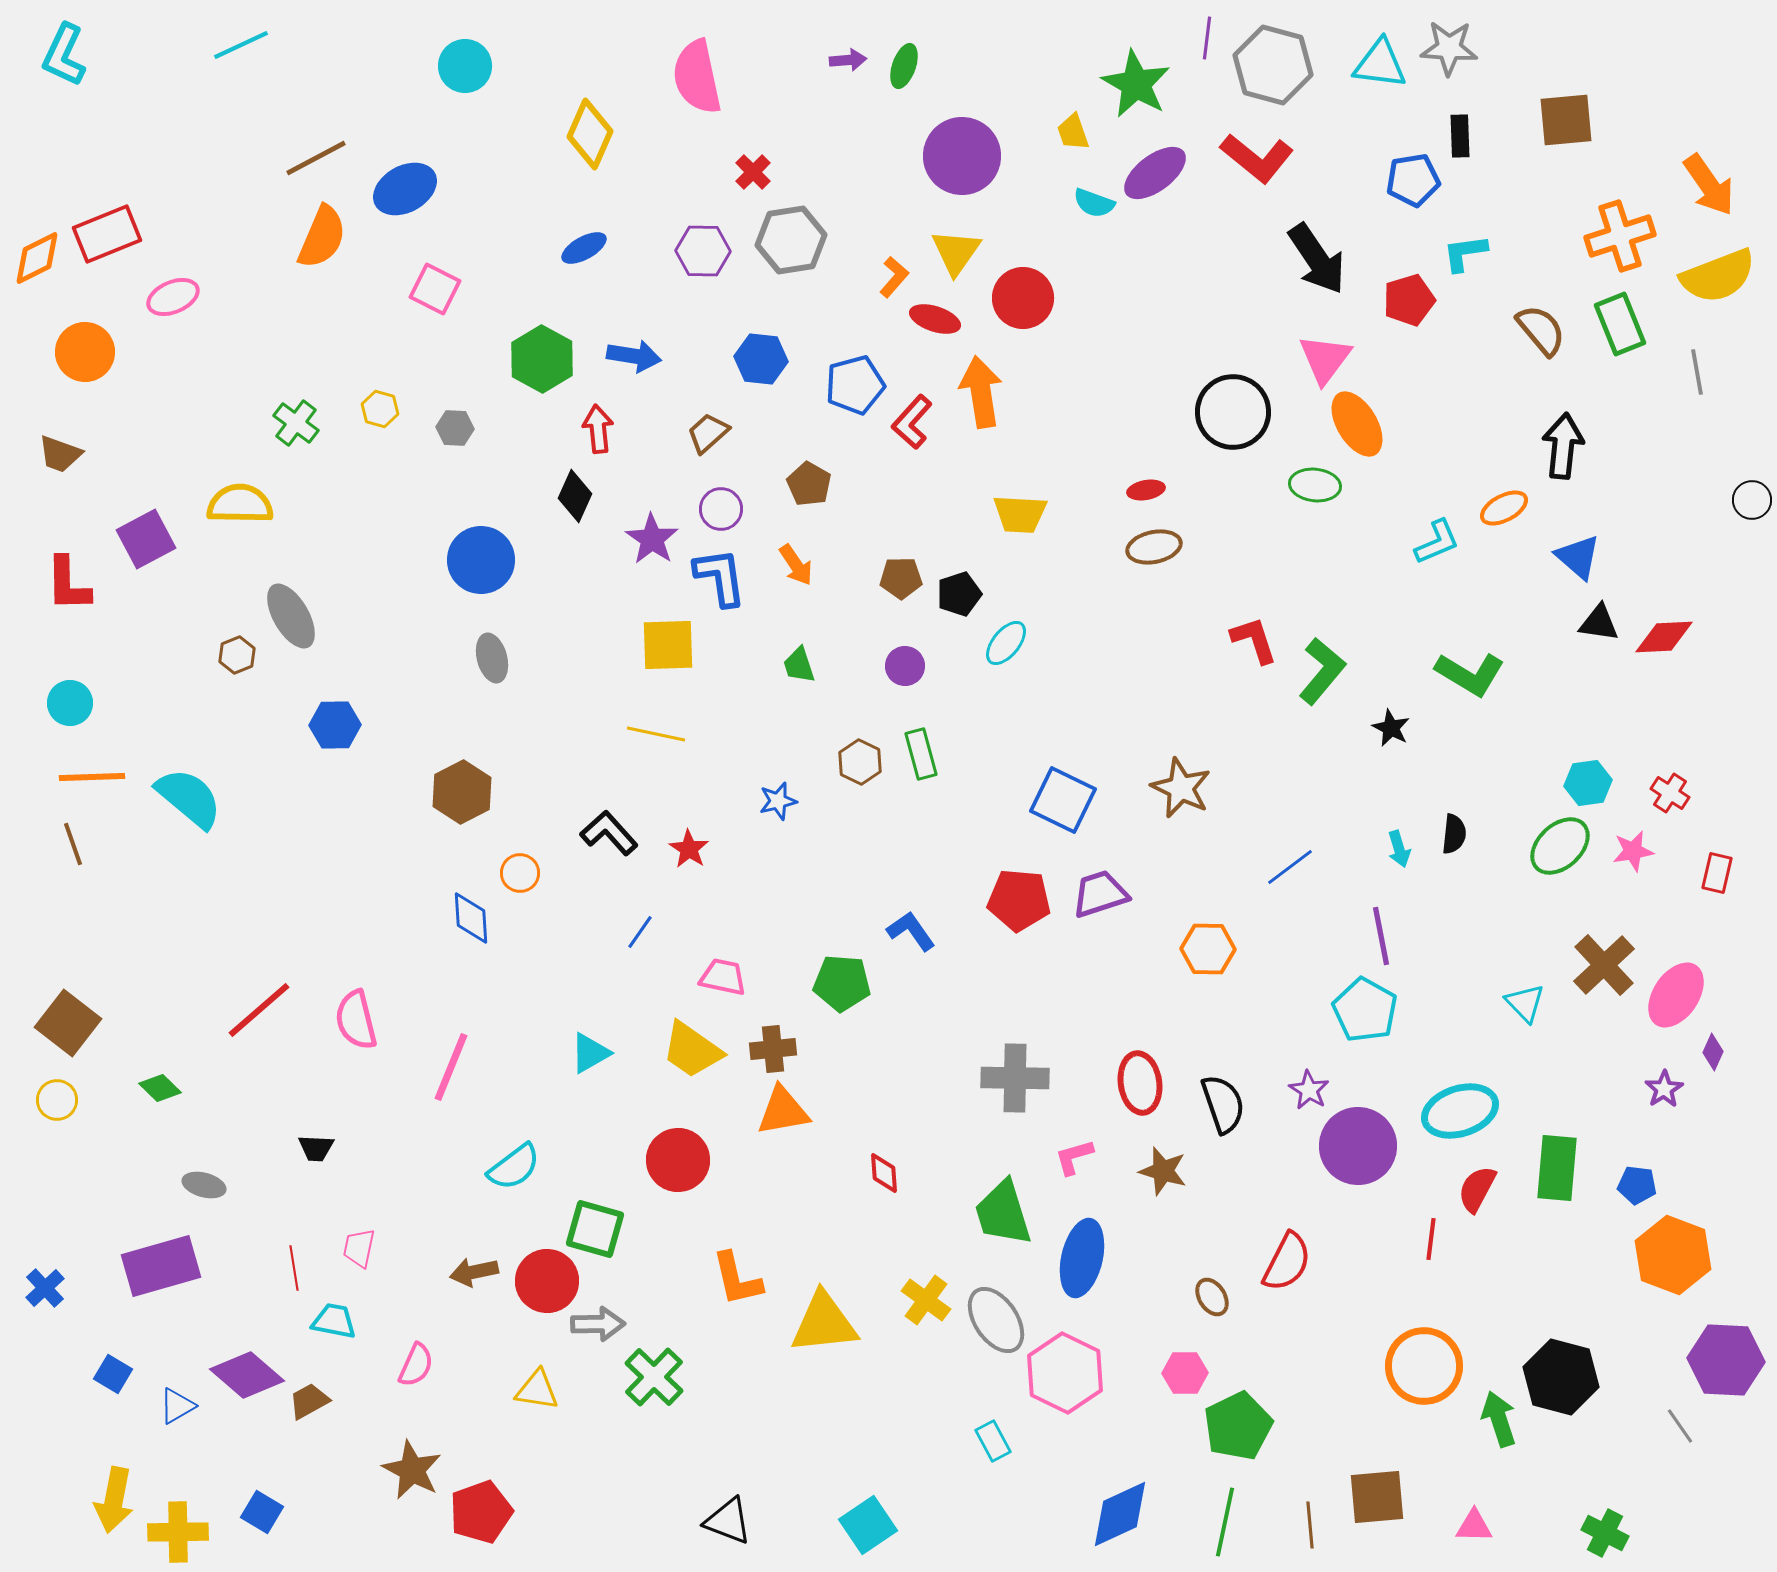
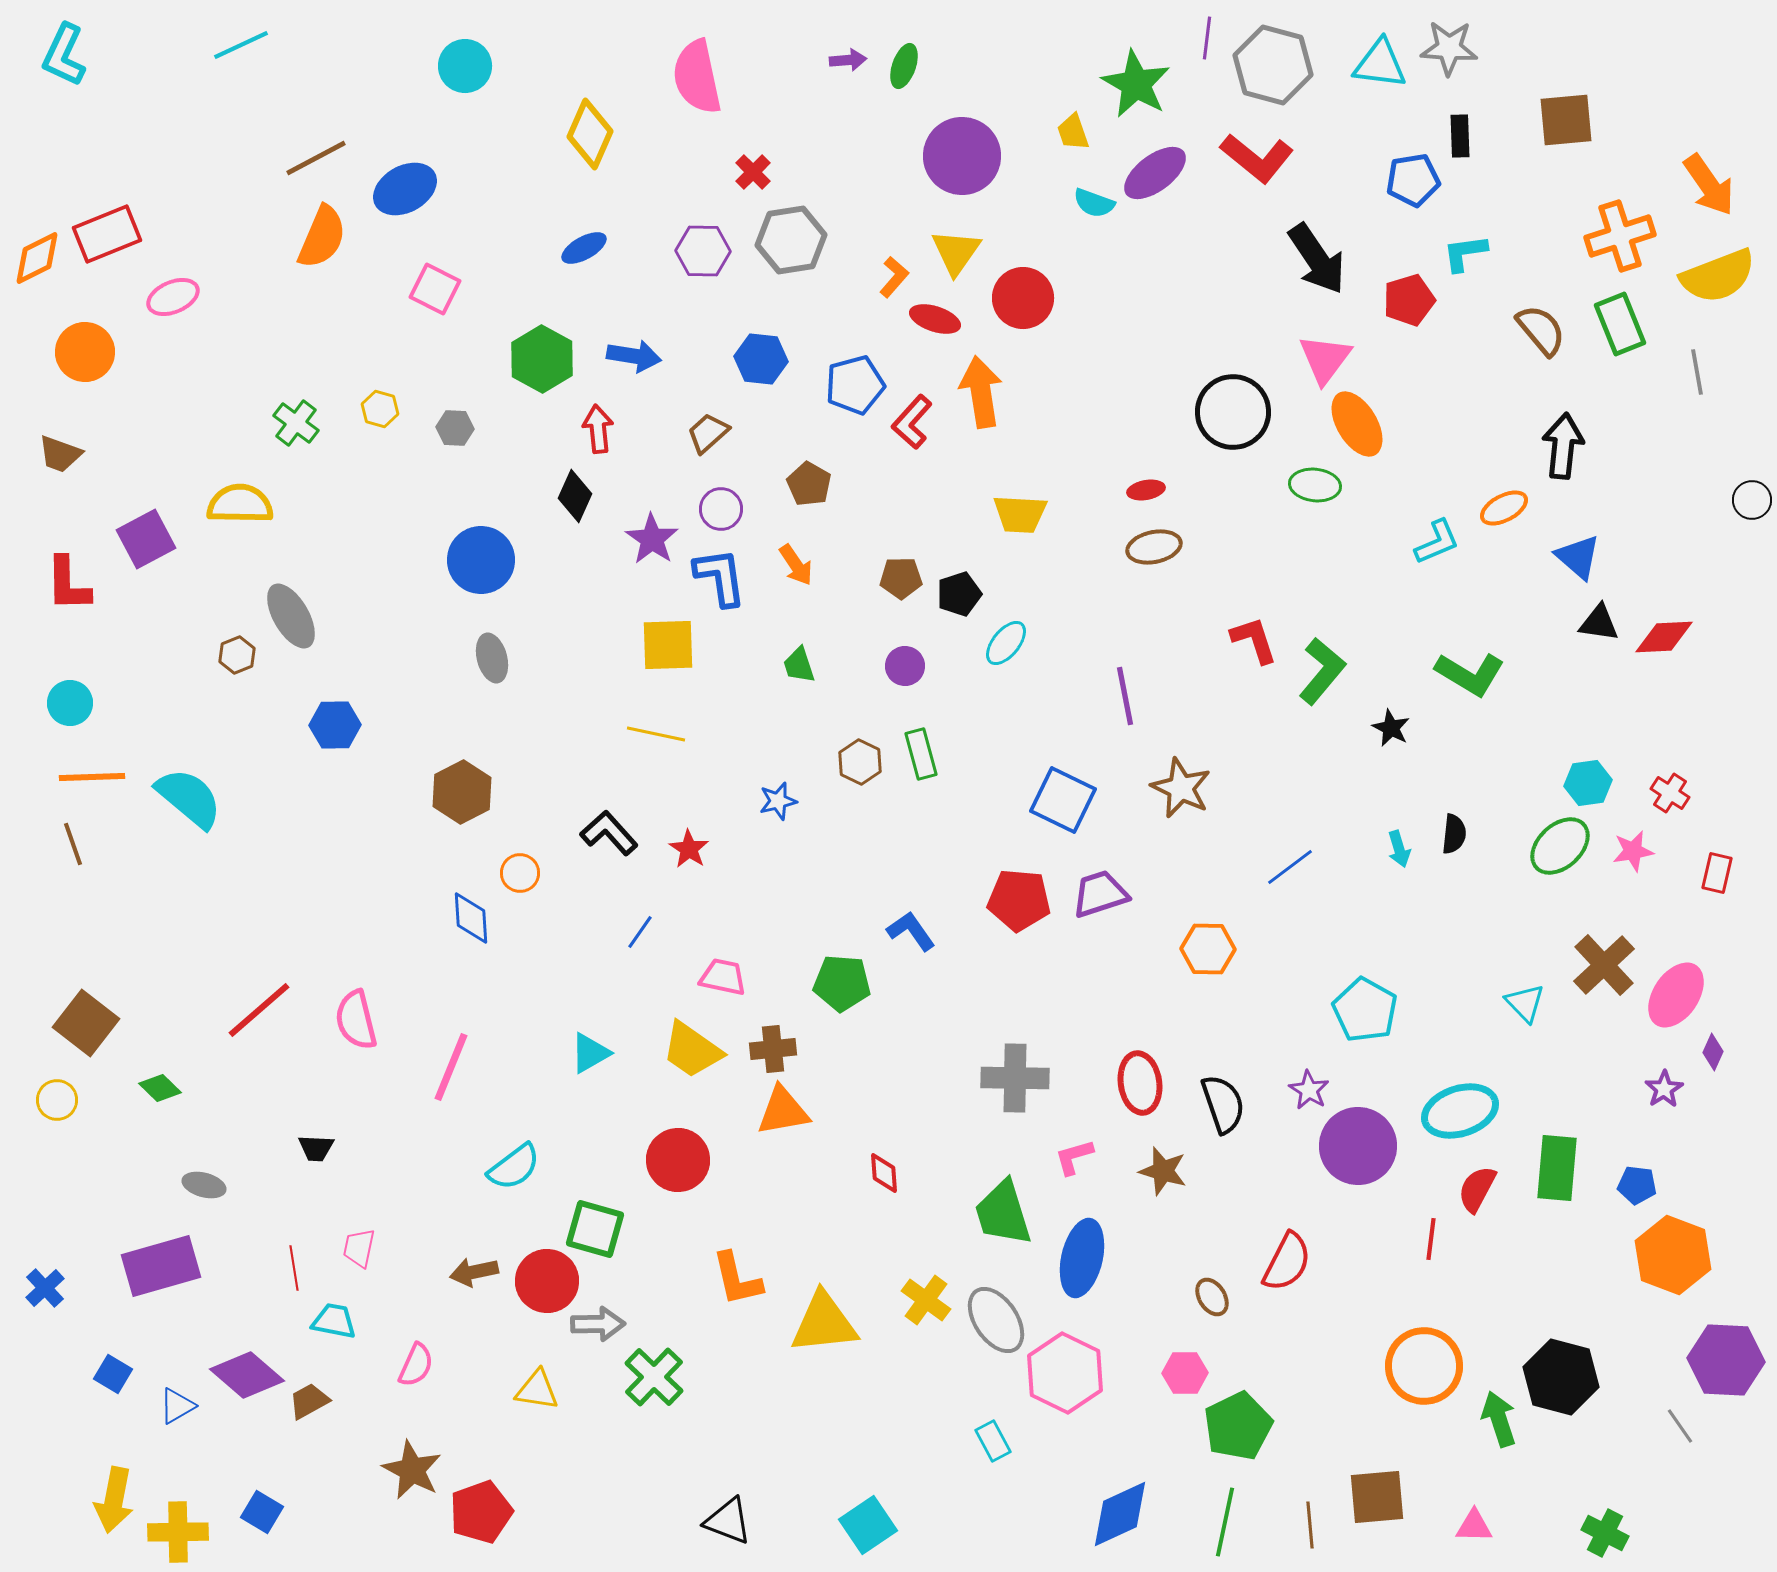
purple line at (1381, 936): moved 256 px left, 240 px up
brown square at (68, 1023): moved 18 px right
